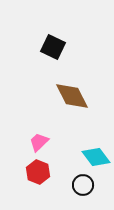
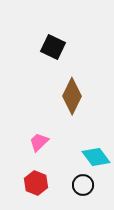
brown diamond: rotated 54 degrees clockwise
red hexagon: moved 2 px left, 11 px down
